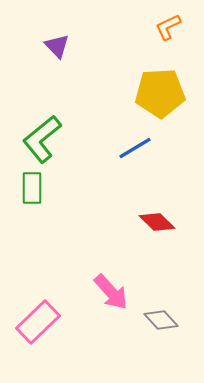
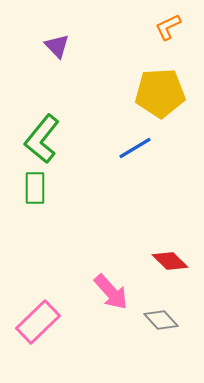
green L-shape: rotated 12 degrees counterclockwise
green rectangle: moved 3 px right
red diamond: moved 13 px right, 39 px down
